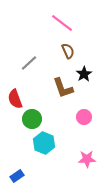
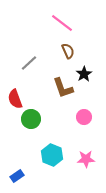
green circle: moved 1 px left
cyan hexagon: moved 8 px right, 12 px down
pink star: moved 1 px left
